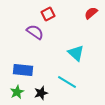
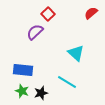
red square: rotated 16 degrees counterclockwise
purple semicircle: rotated 78 degrees counterclockwise
green star: moved 5 px right, 1 px up; rotated 24 degrees counterclockwise
